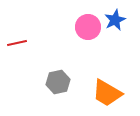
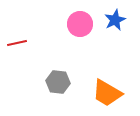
pink circle: moved 8 px left, 3 px up
gray hexagon: rotated 20 degrees clockwise
